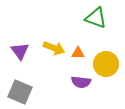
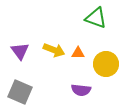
yellow arrow: moved 2 px down
purple semicircle: moved 8 px down
